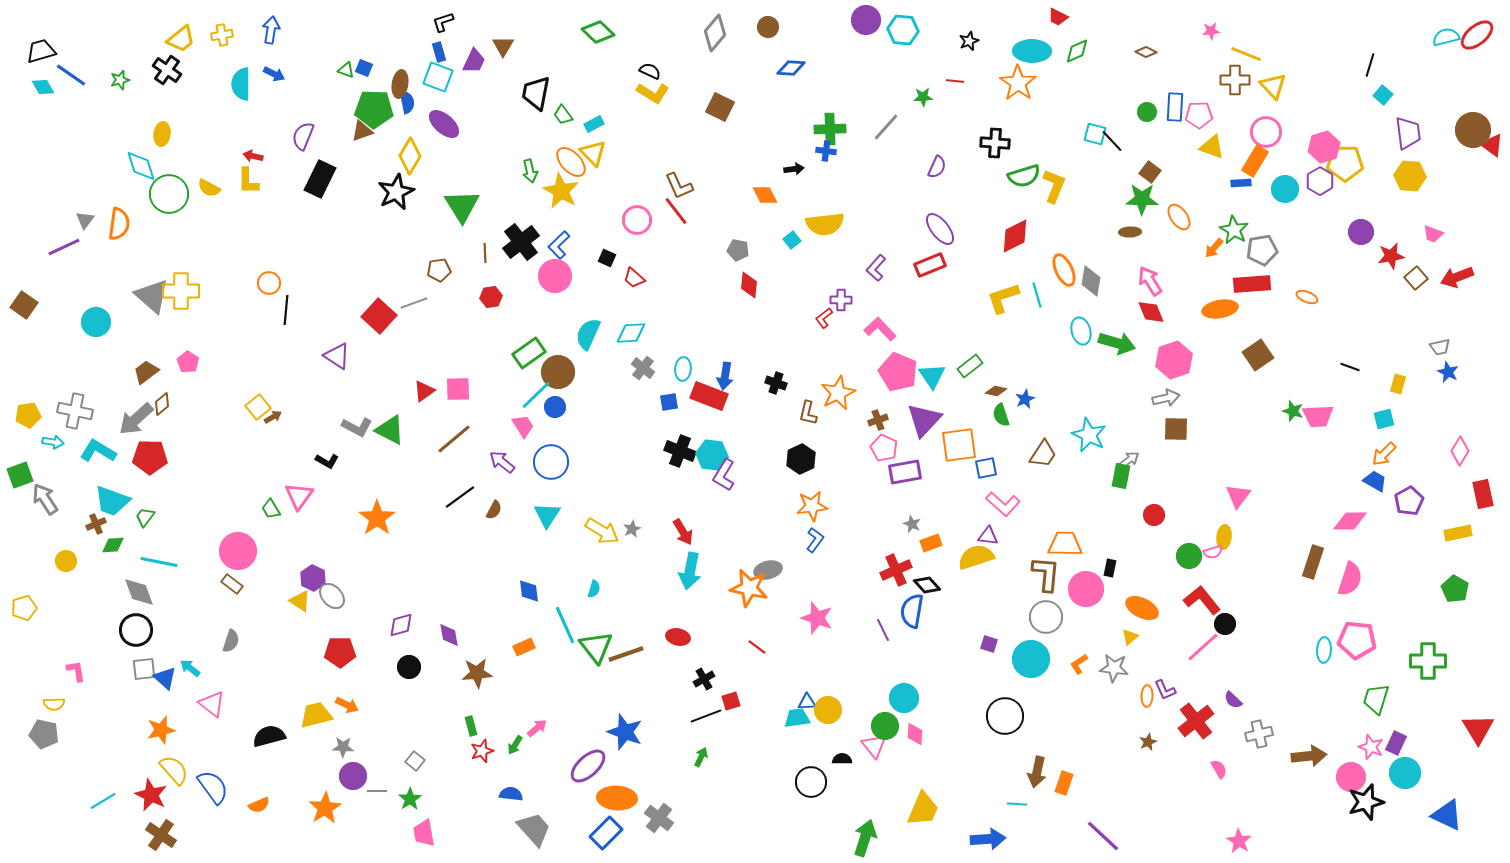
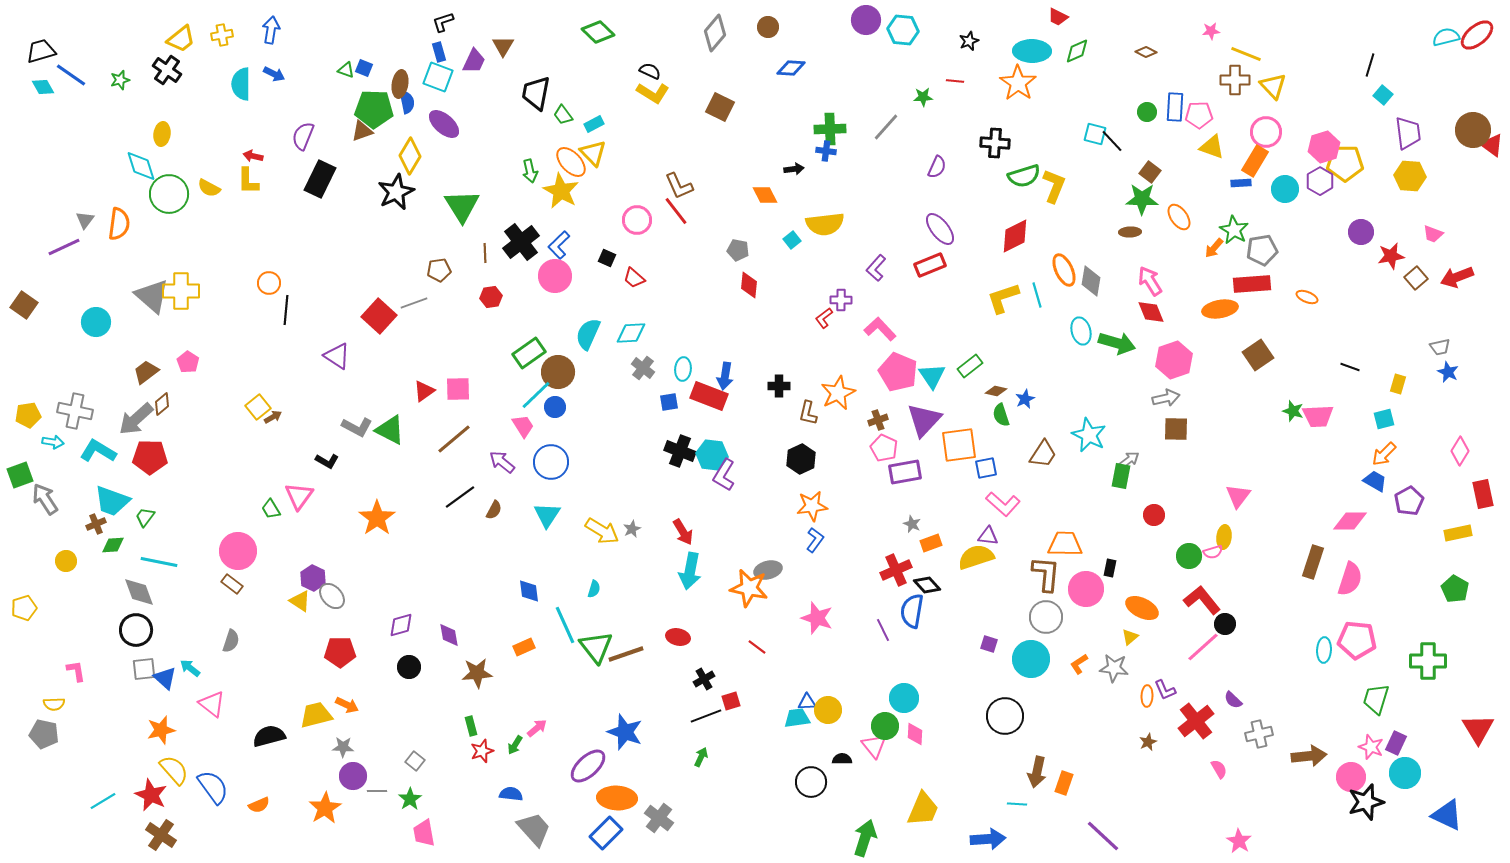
black cross at (776, 383): moved 3 px right, 3 px down; rotated 20 degrees counterclockwise
